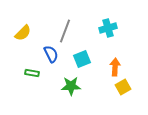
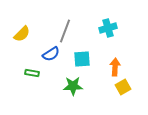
yellow semicircle: moved 1 px left, 1 px down
blue semicircle: rotated 84 degrees clockwise
cyan square: rotated 18 degrees clockwise
green star: moved 2 px right
